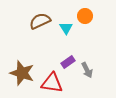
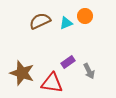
cyan triangle: moved 5 px up; rotated 40 degrees clockwise
gray arrow: moved 2 px right, 1 px down
